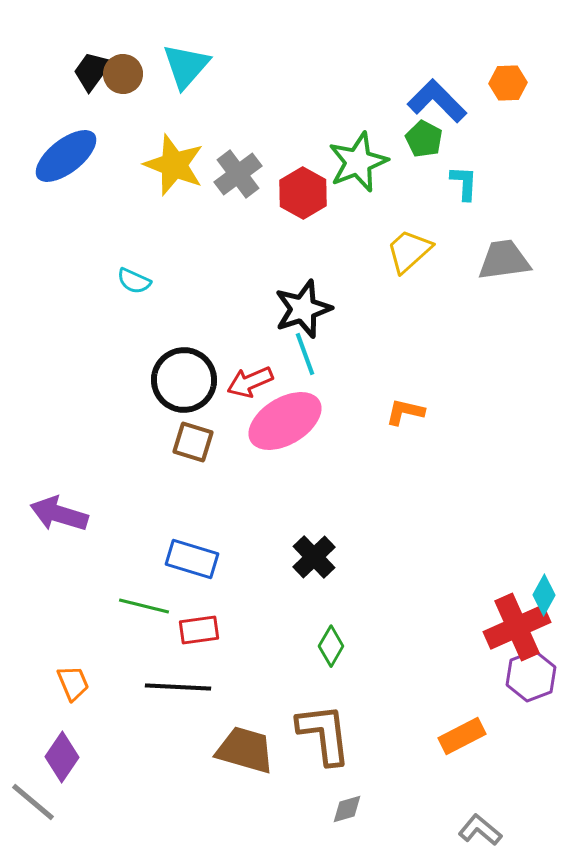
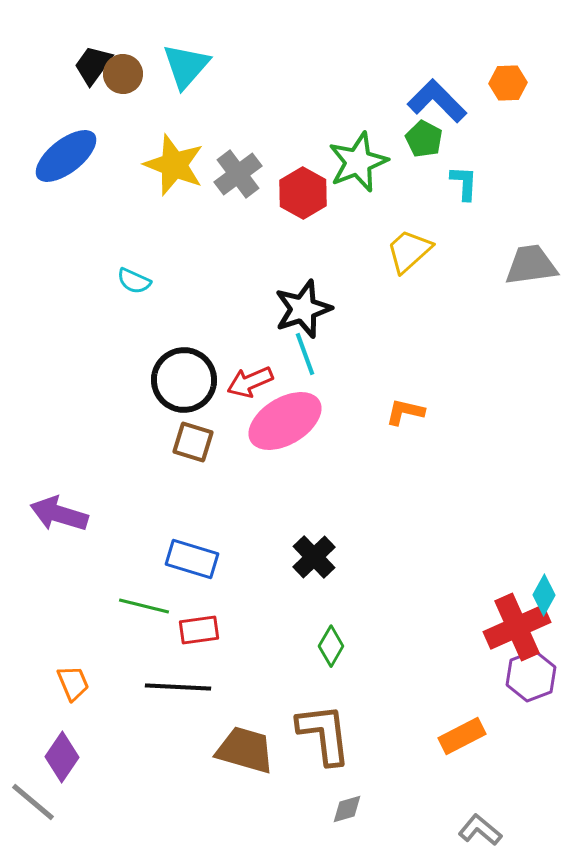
black trapezoid: moved 1 px right, 6 px up
gray trapezoid: moved 27 px right, 5 px down
